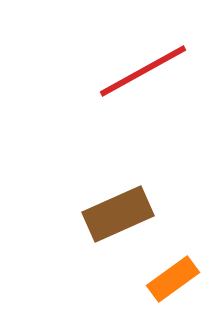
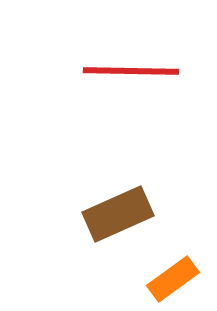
red line: moved 12 px left; rotated 30 degrees clockwise
